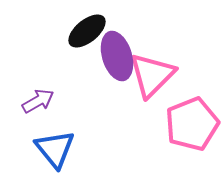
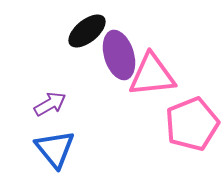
purple ellipse: moved 2 px right, 1 px up
pink triangle: rotated 39 degrees clockwise
purple arrow: moved 12 px right, 3 px down
